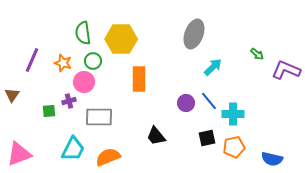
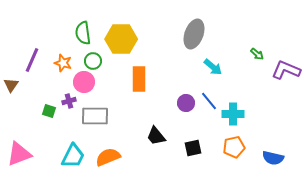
cyan arrow: rotated 84 degrees clockwise
brown triangle: moved 1 px left, 10 px up
green square: rotated 24 degrees clockwise
gray rectangle: moved 4 px left, 1 px up
black square: moved 14 px left, 10 px down
cyan trapezoid: moved 7 px down
blue semicircle: moved 1 px right, 1 px up
